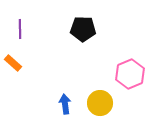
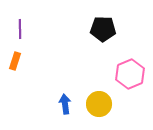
black pentagon: moved 20 px right
orange rectangle: moved 2 px right, 2 px up; rotated 66 degrees clockwise
yellow circle: moved 1 px left, 1 px down
